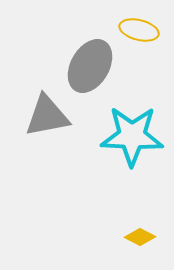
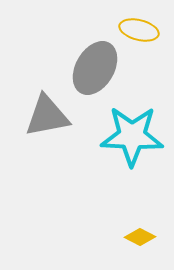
gray ellipse: moved 5 px right, 2 px down
